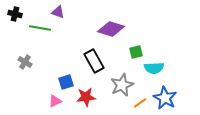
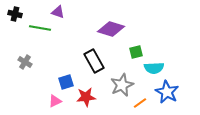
blue star: moved 2 px right, 6 px up
